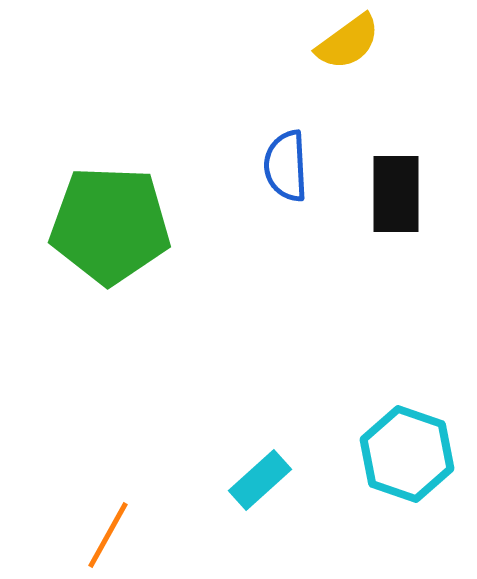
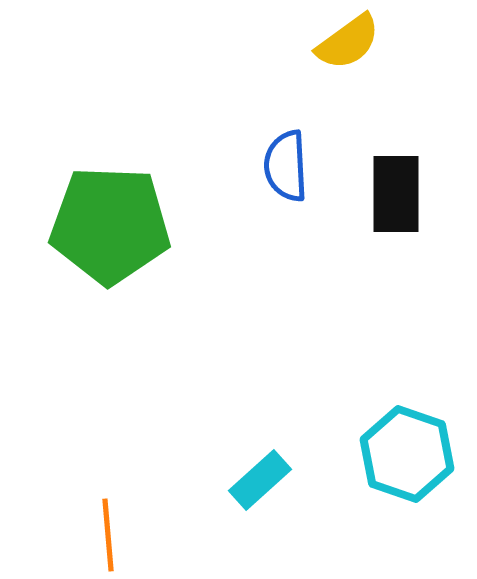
orange line: rotated 34 degrees counterclockwise
